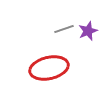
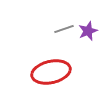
red ellipse: moved 2 px right, 4 px down
